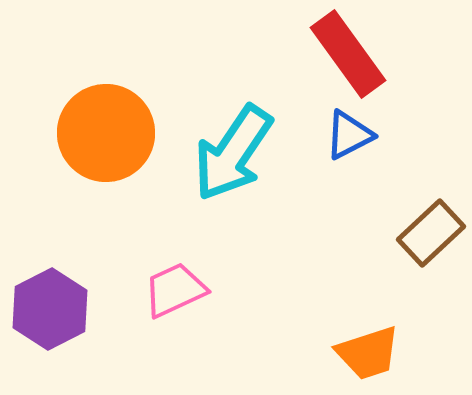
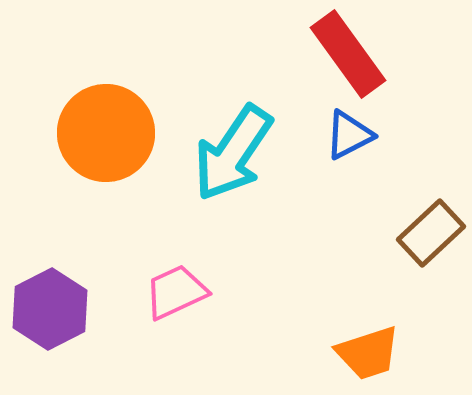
pink trapezoid: moved 1 px right, 2 px down
